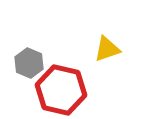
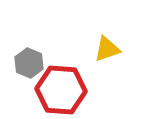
red hexagon: rotated 9 degrees counterclockwise
